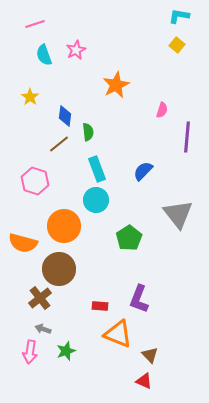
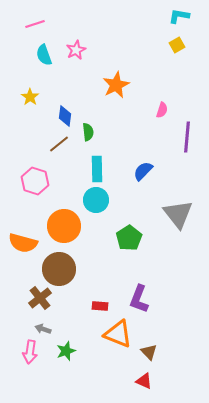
yellow square: rotated 21 degrees clockwise
cyan rectangle: rotated 20 degrees clockwise
brown triangle: moved 1 px left, 3 px up
